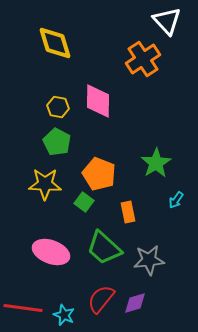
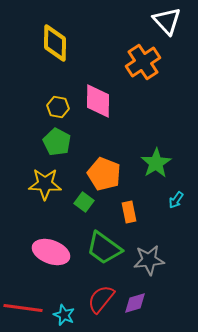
yellow diamond: rotated 18 degrees clockwise
orange cross: moved 3 px down
orange pentagon: moved 5 px right
orange rectangle: moved 1 px right
green trapezoid: rotated 6 degrees counterclockwise
